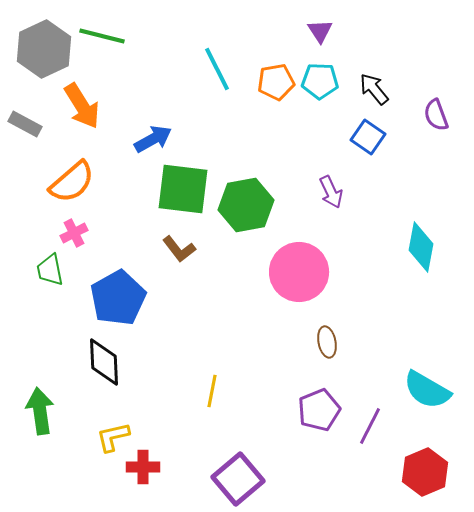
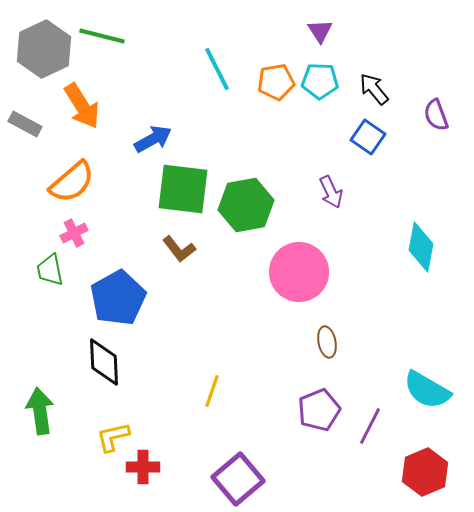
yellow line: rotated 8 degrees clockwise
